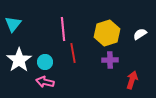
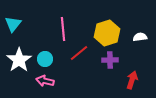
white semicircle: moved 3 px down; rotated 24 degrees clockwise
red line: moved 6 px right; rotated 60 degrees clockwise
cyan circle: moved 3 px up
pink arrow: moved 1 px up
